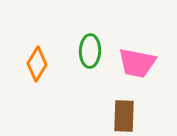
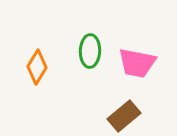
orange diamond: moved 3 px down
brown rectangle: rotated 48 degrees clockwise
